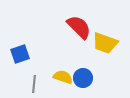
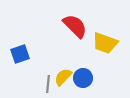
red semicircle: moved 4 px left, 1 px up
yellow semicircle: rotated 66 degrees counterclockwise
gray line: moved 14 px right
